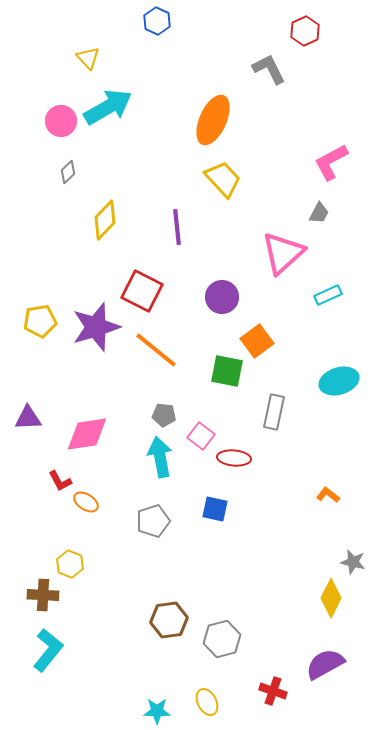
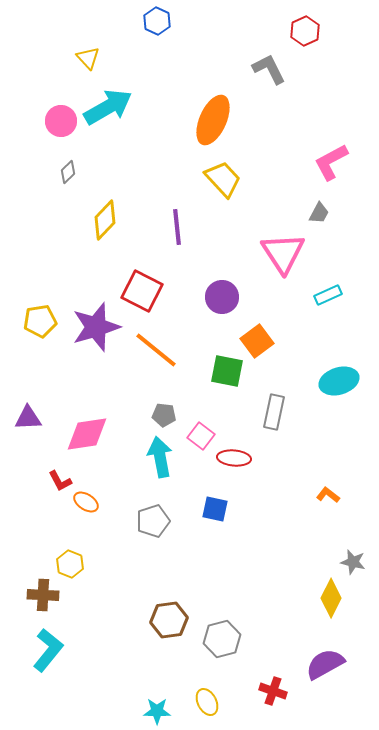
pink triangle at (283, 253): rotated 21 degrees counterclockwise
